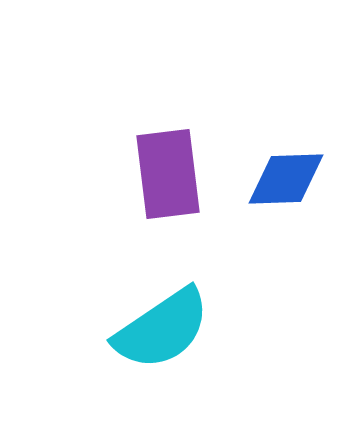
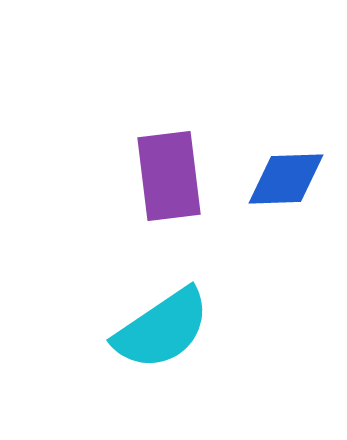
purple rectangle: moved 1 px right, 2 px down
